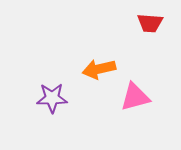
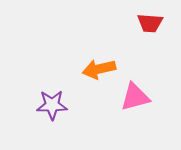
purple star: moved 7 px down
